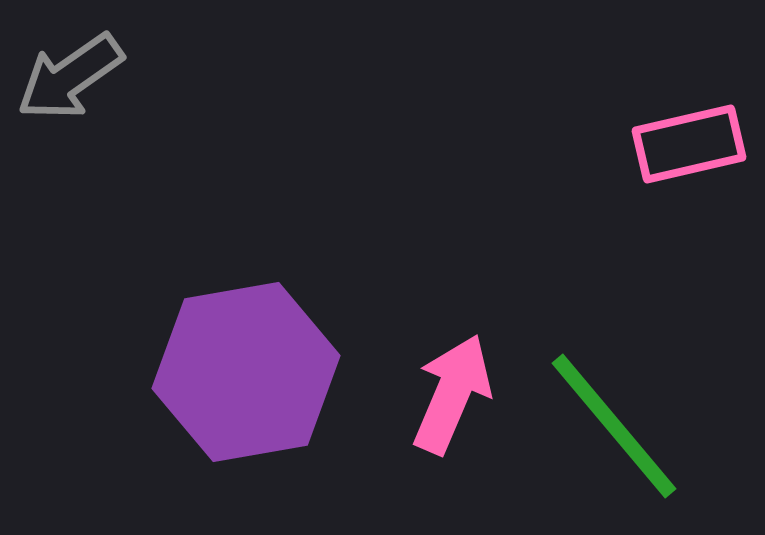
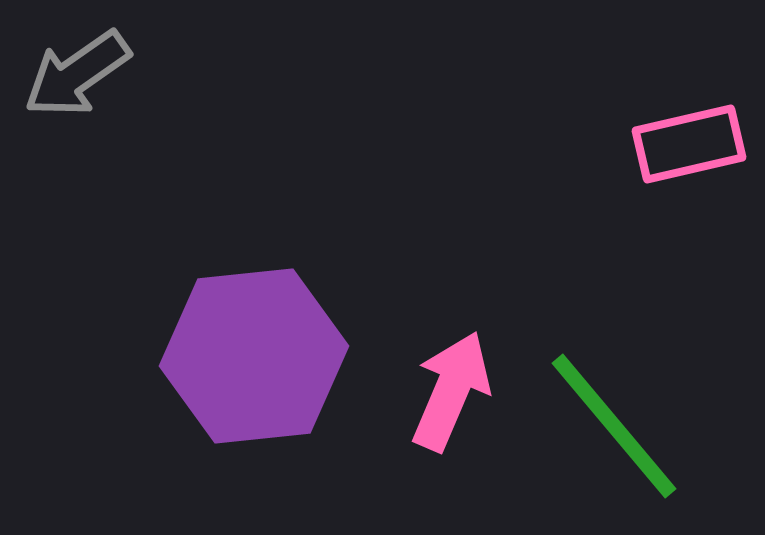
gray arrow: moved 7 px right, 3 px up
purple hexagon: moved 8 px right, 16 px up; rotated 4 degrees clockwise
pink arrow: moved 1 px left, 3 px up
